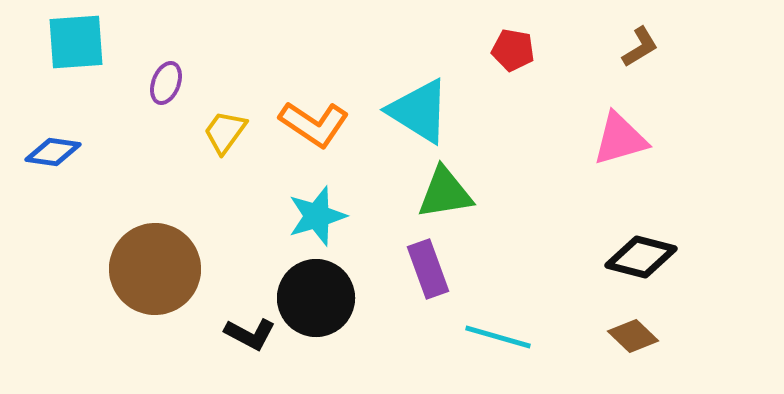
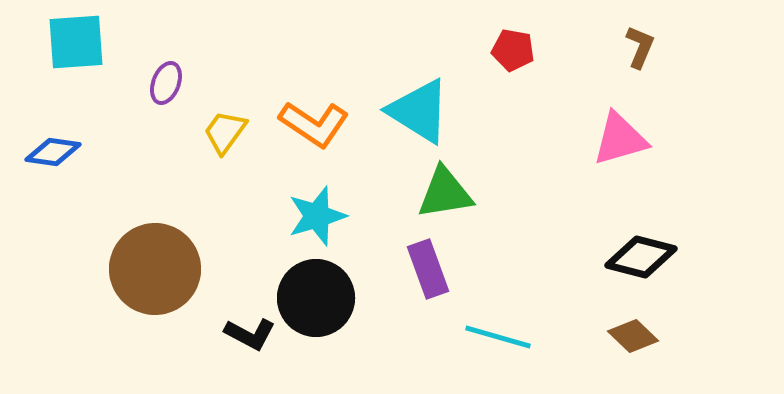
brown L-shape: rotated 36 degrees counterclockwise
